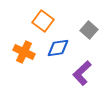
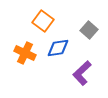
orange cross: moved 1 px right, 1 px down
